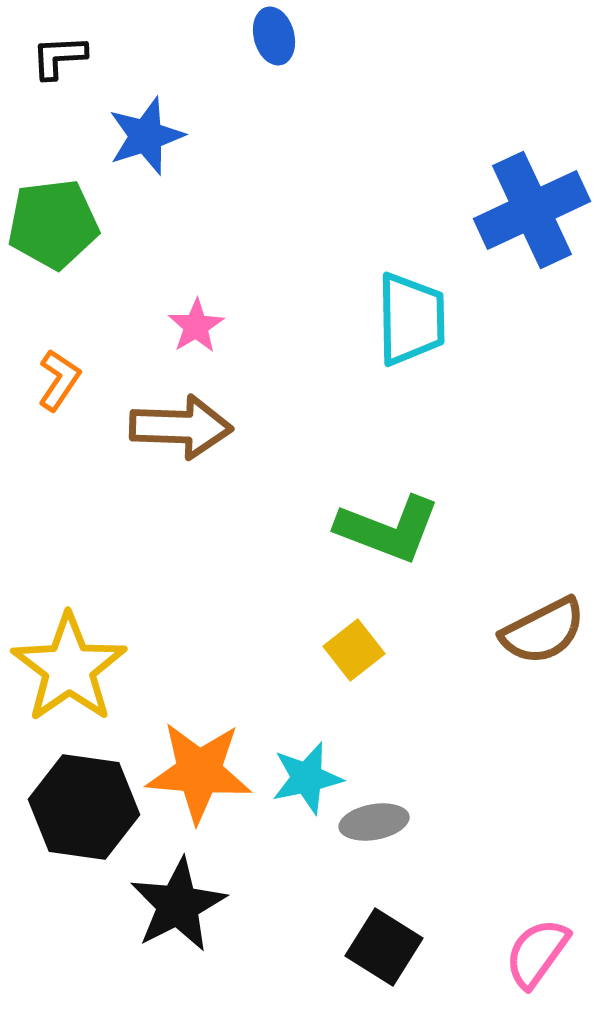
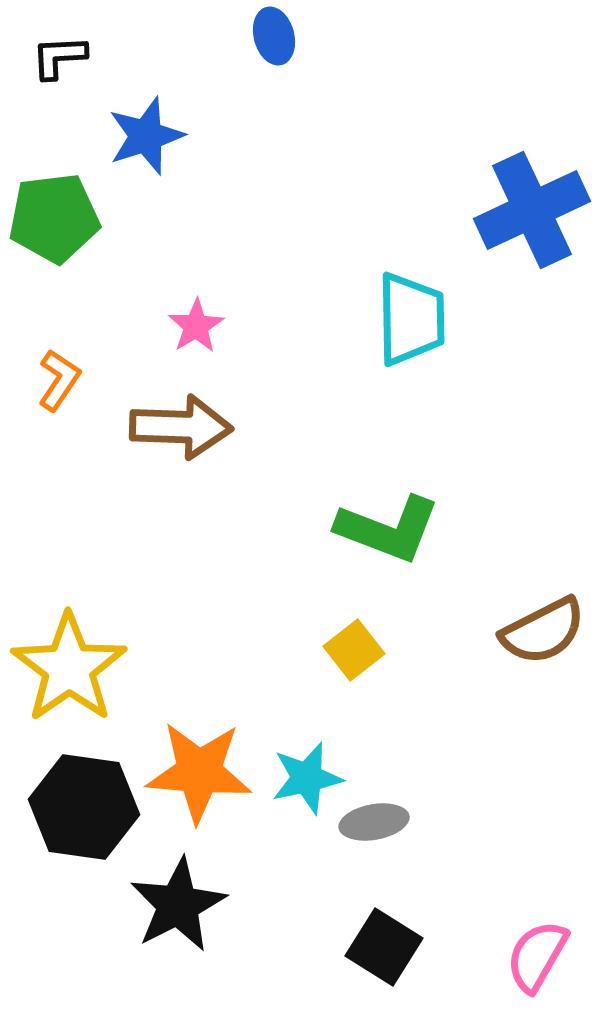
green pentagon: moved 1 px right, 6 px up
pink semicircle: moved 3 px down; rotated 6 degrees counterclockwise
